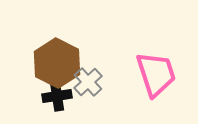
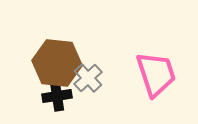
brown hexagon: rotated 21 degrees counterclockwise
gray cross: moved 4 px up
